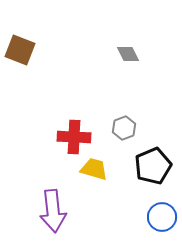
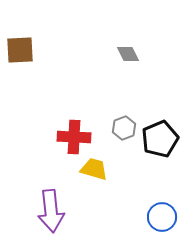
brown square: rotated 24 degrees counterclockwise
black pentagon: moved 7 px right, 27 px up
purple arrow: moved 2 px left
